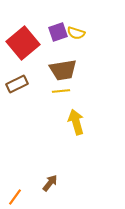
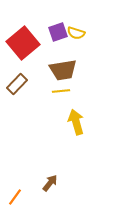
brown rectangle: rotated 20 degrees counterclockwise
